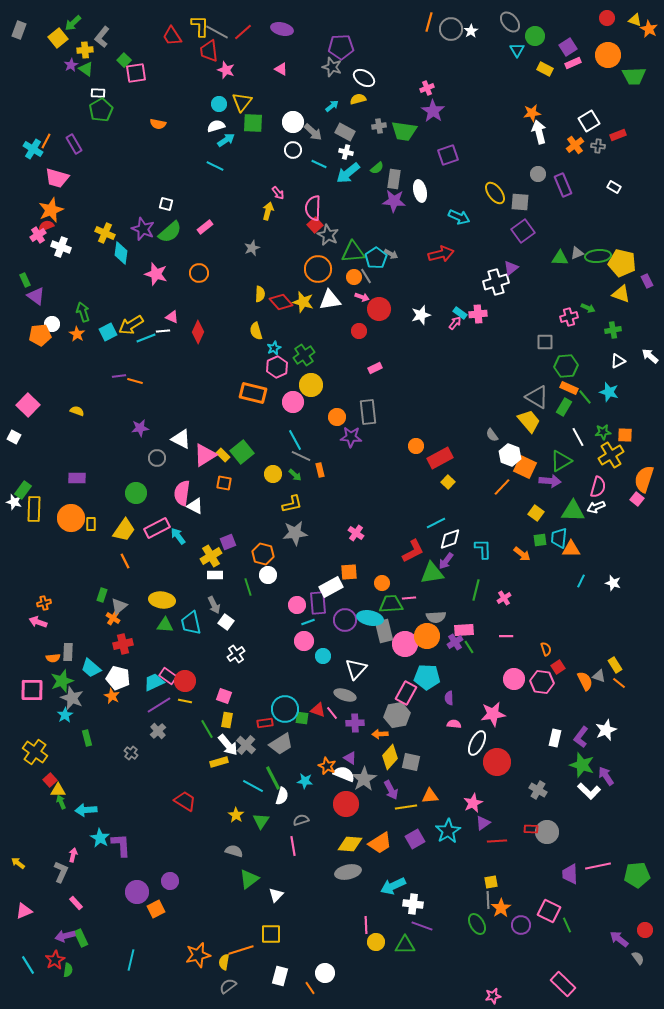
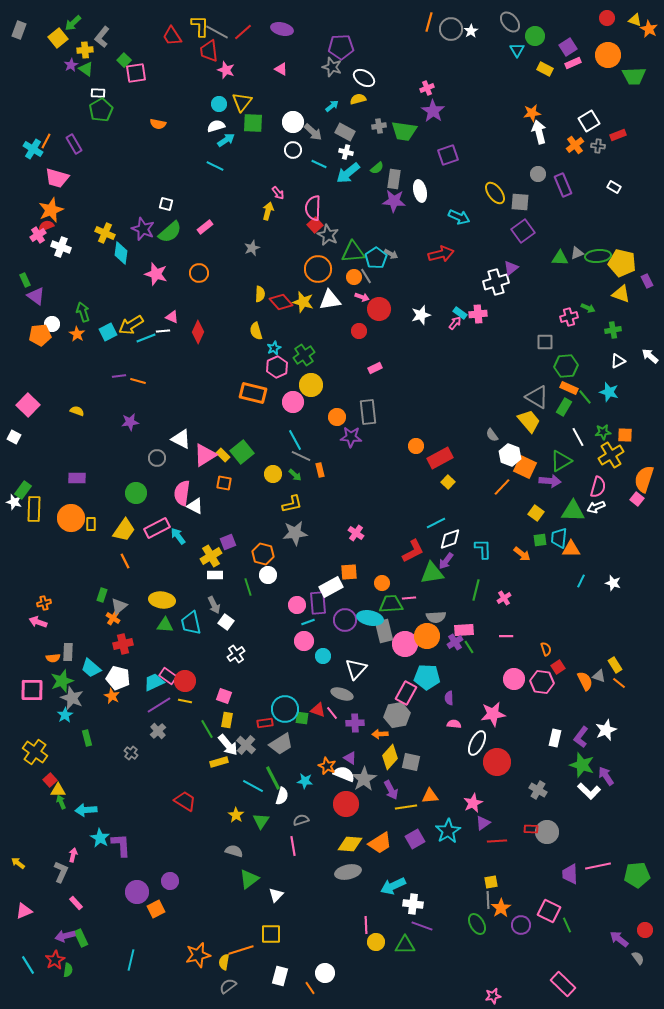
orange line at (135, 381): moved 3 px right
purple star at (140, 428): moved 10 px left, 6 px up
gray ellipse at (345, 695): moved 3 px left, 1 px up
